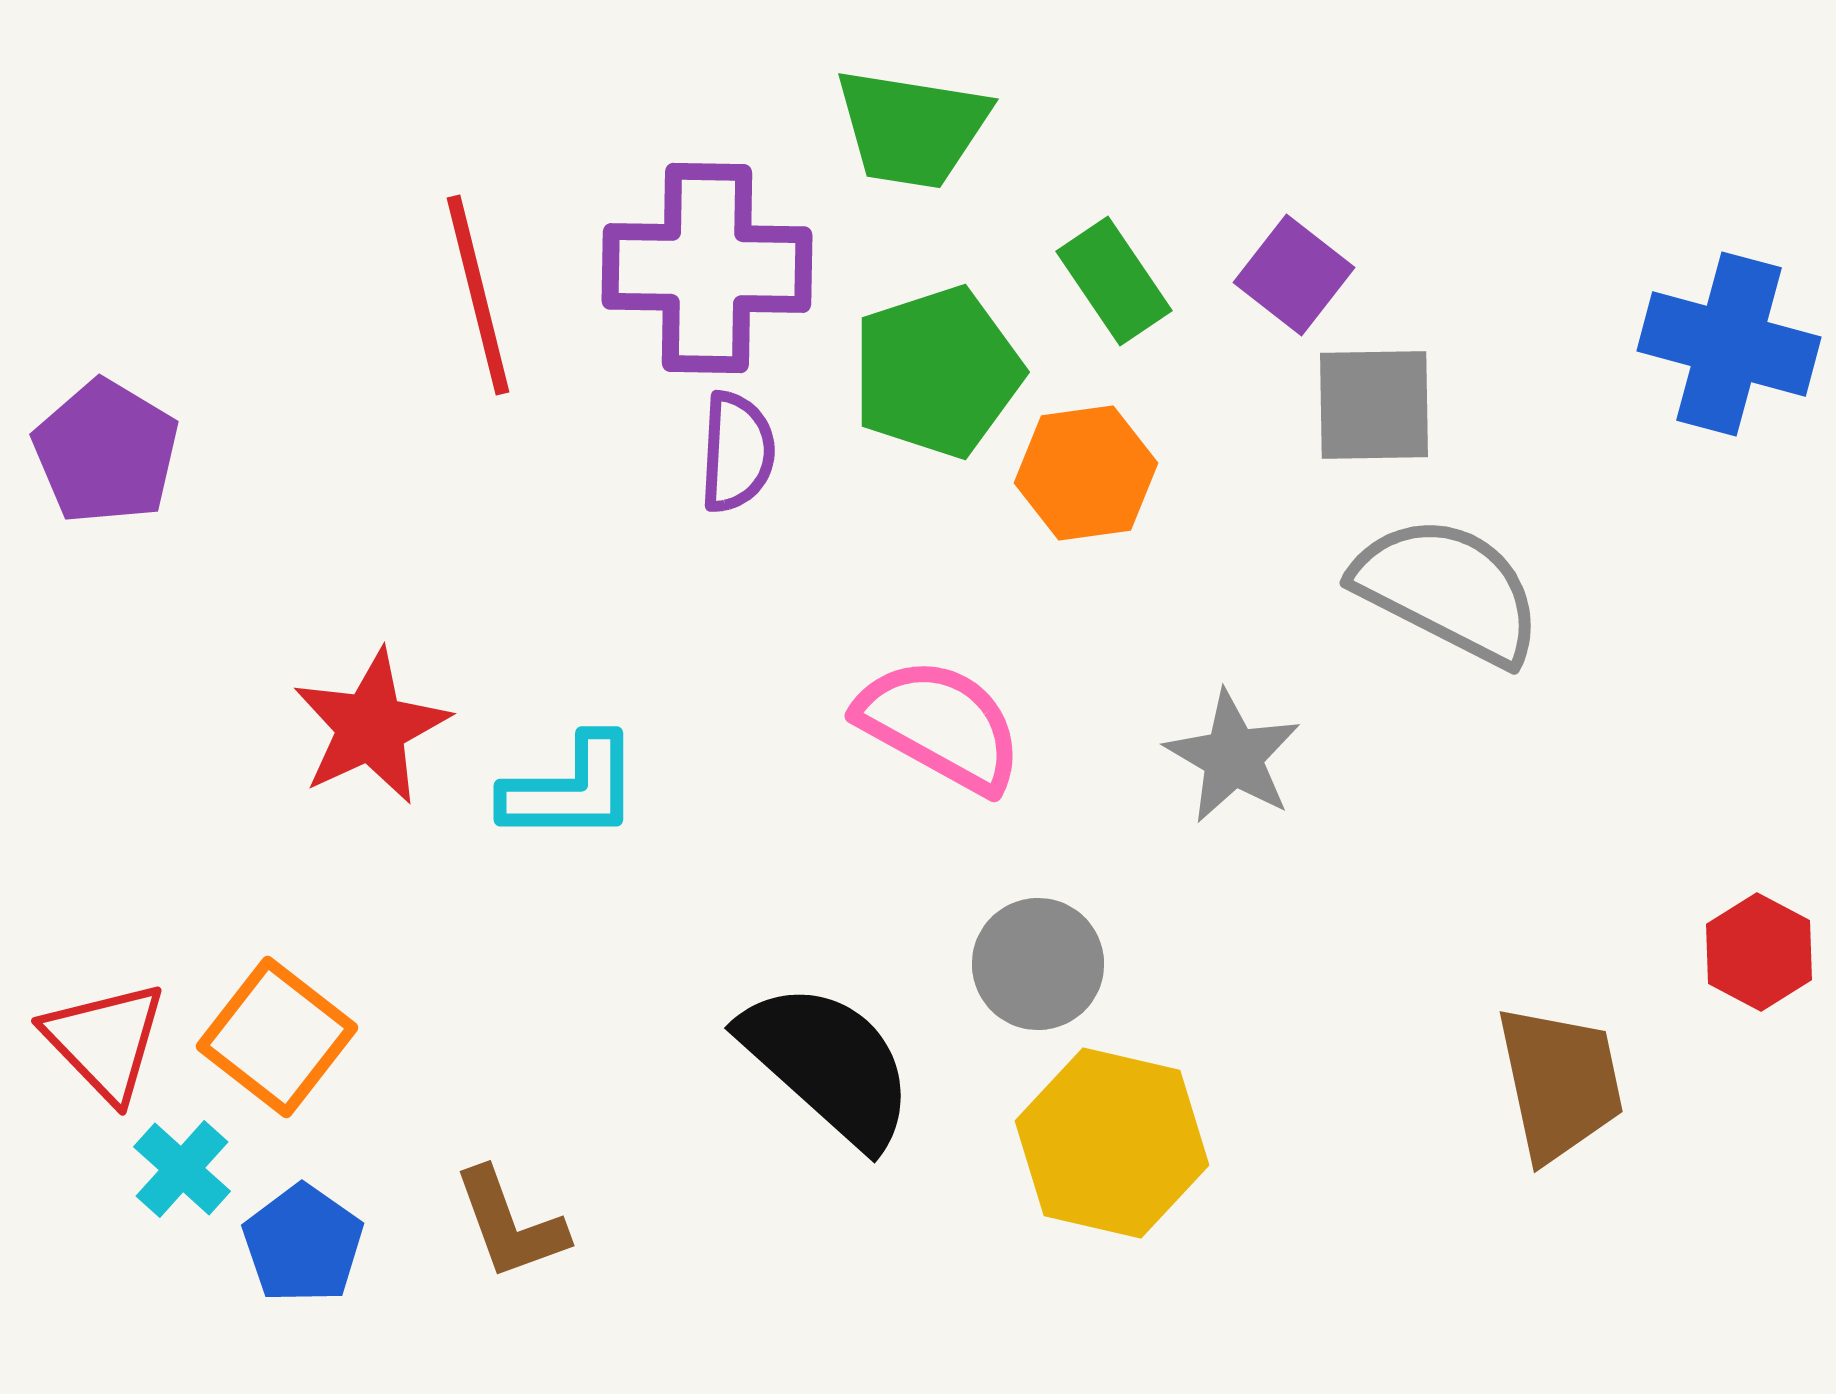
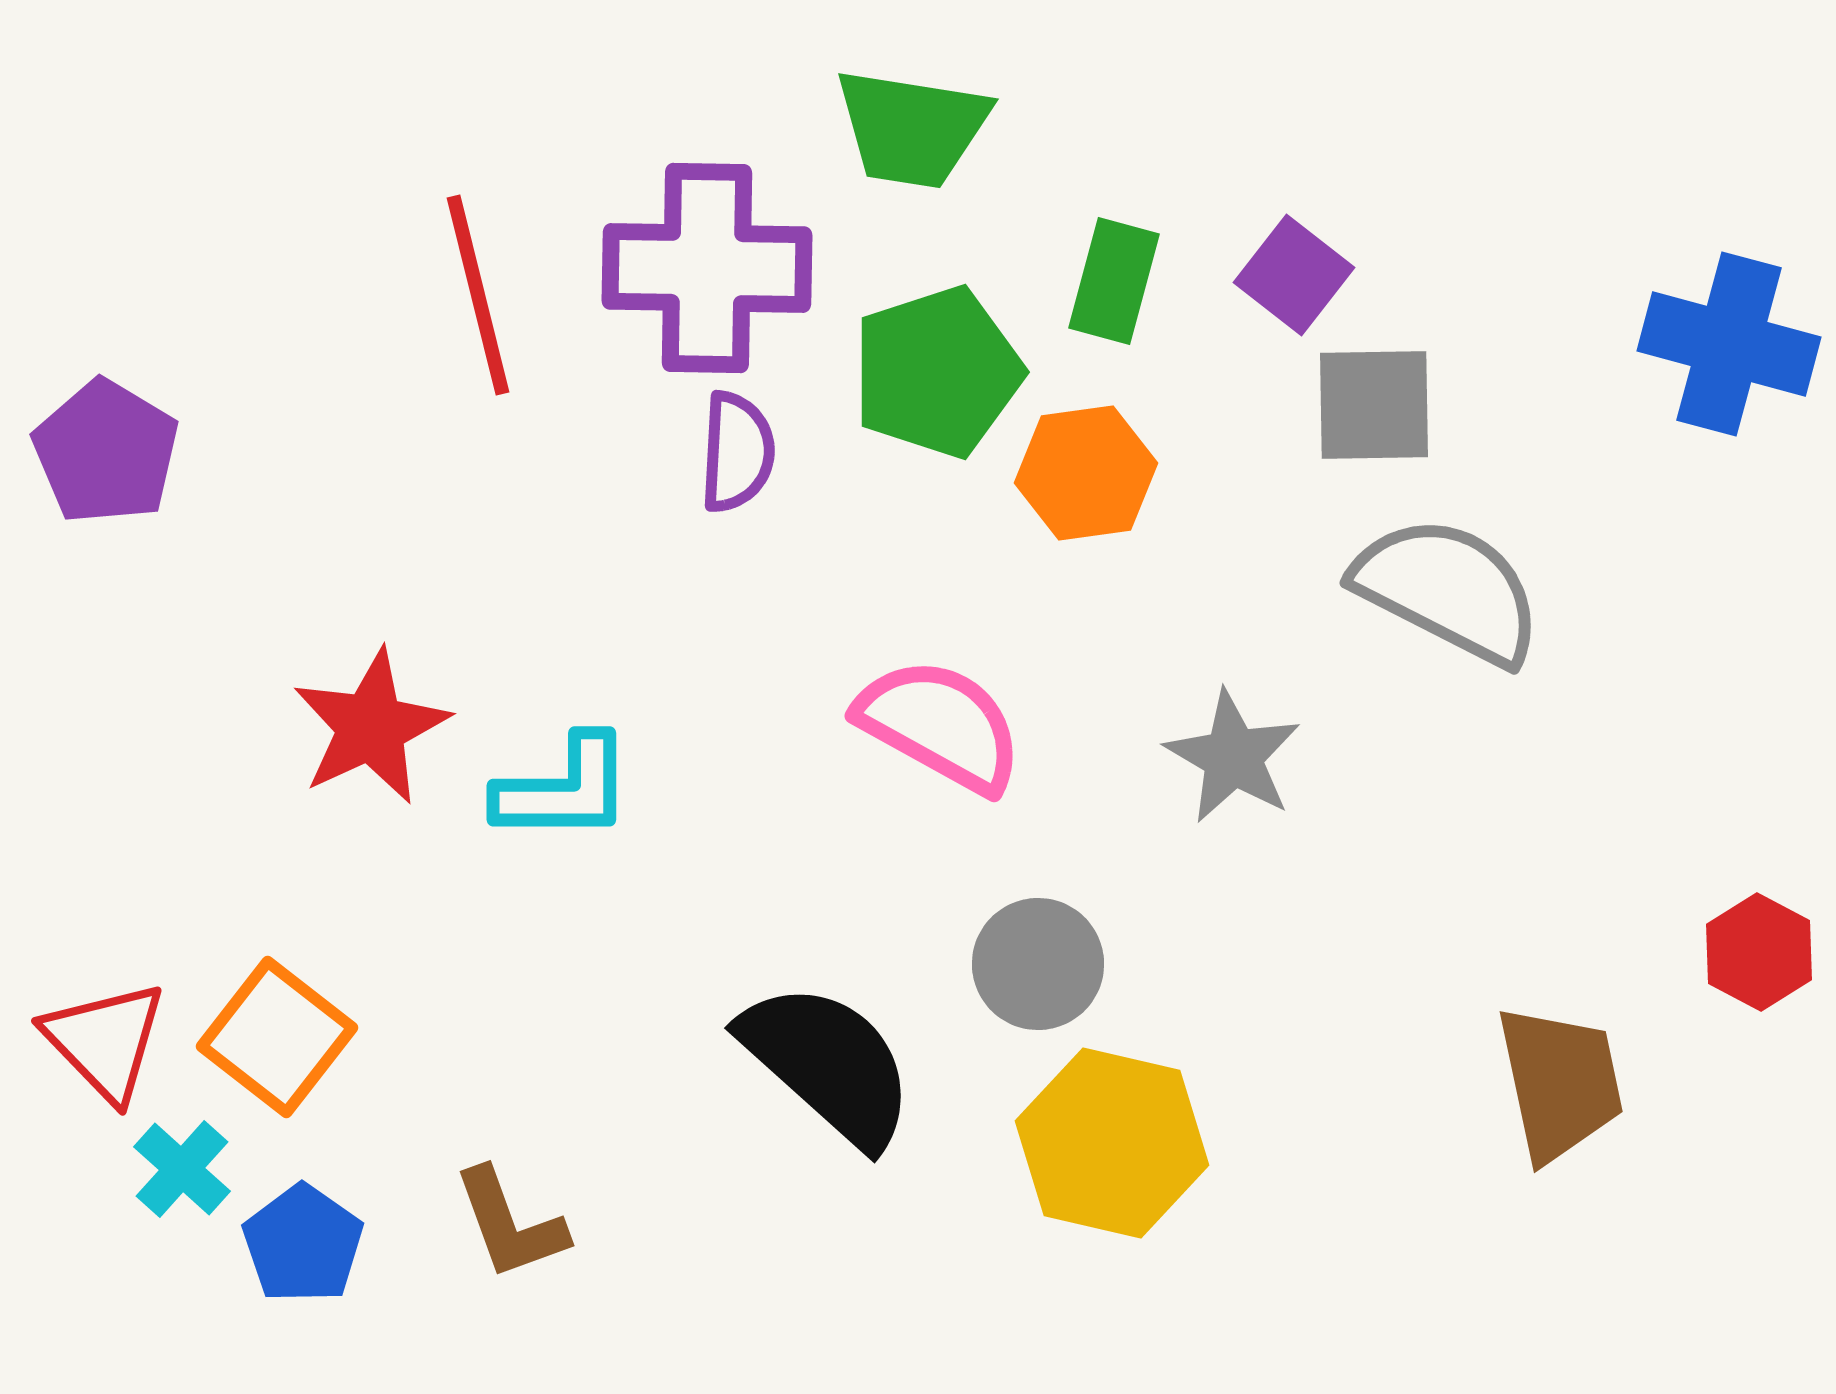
green rectangle: rotated 49 degrees clockwise
cyan L-shape: moved 7 px left
